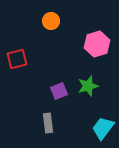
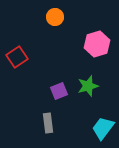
orange circle: moved 4 px right, 4 px up
red square: moved 2 px up; rotated 20 degrees counterclockwise
